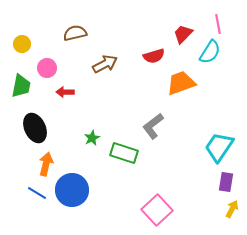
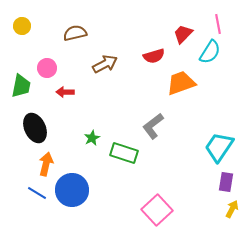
yellow circle: moved 18 px up
